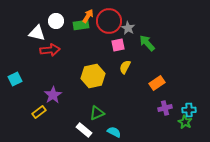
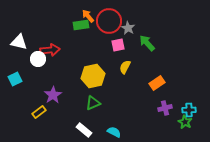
orange arrow: rotated 72 degrees counterclockwise
white circle: moved 18 px left, 38 px down
white triangle: moved 18 px left, 9 px down
green triangle: moved 4 px left, 10 px up
